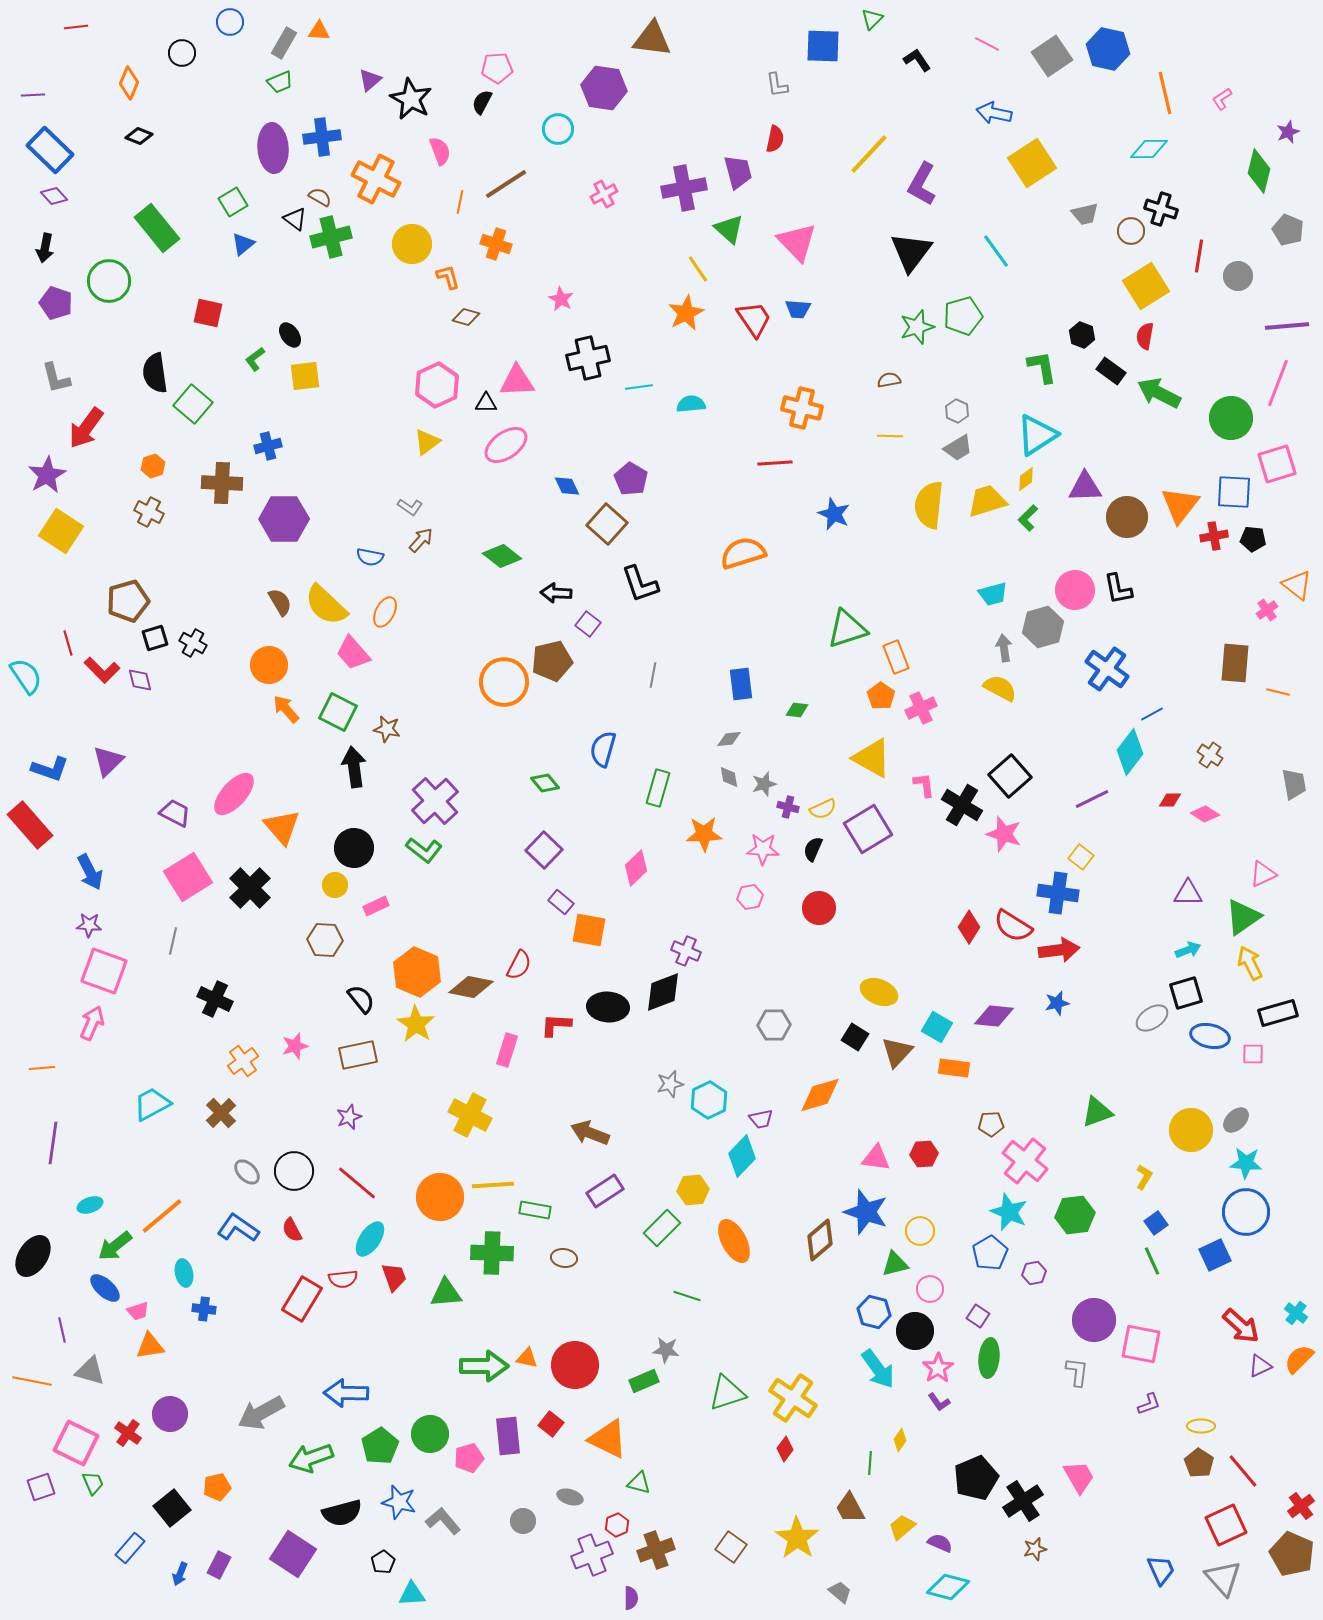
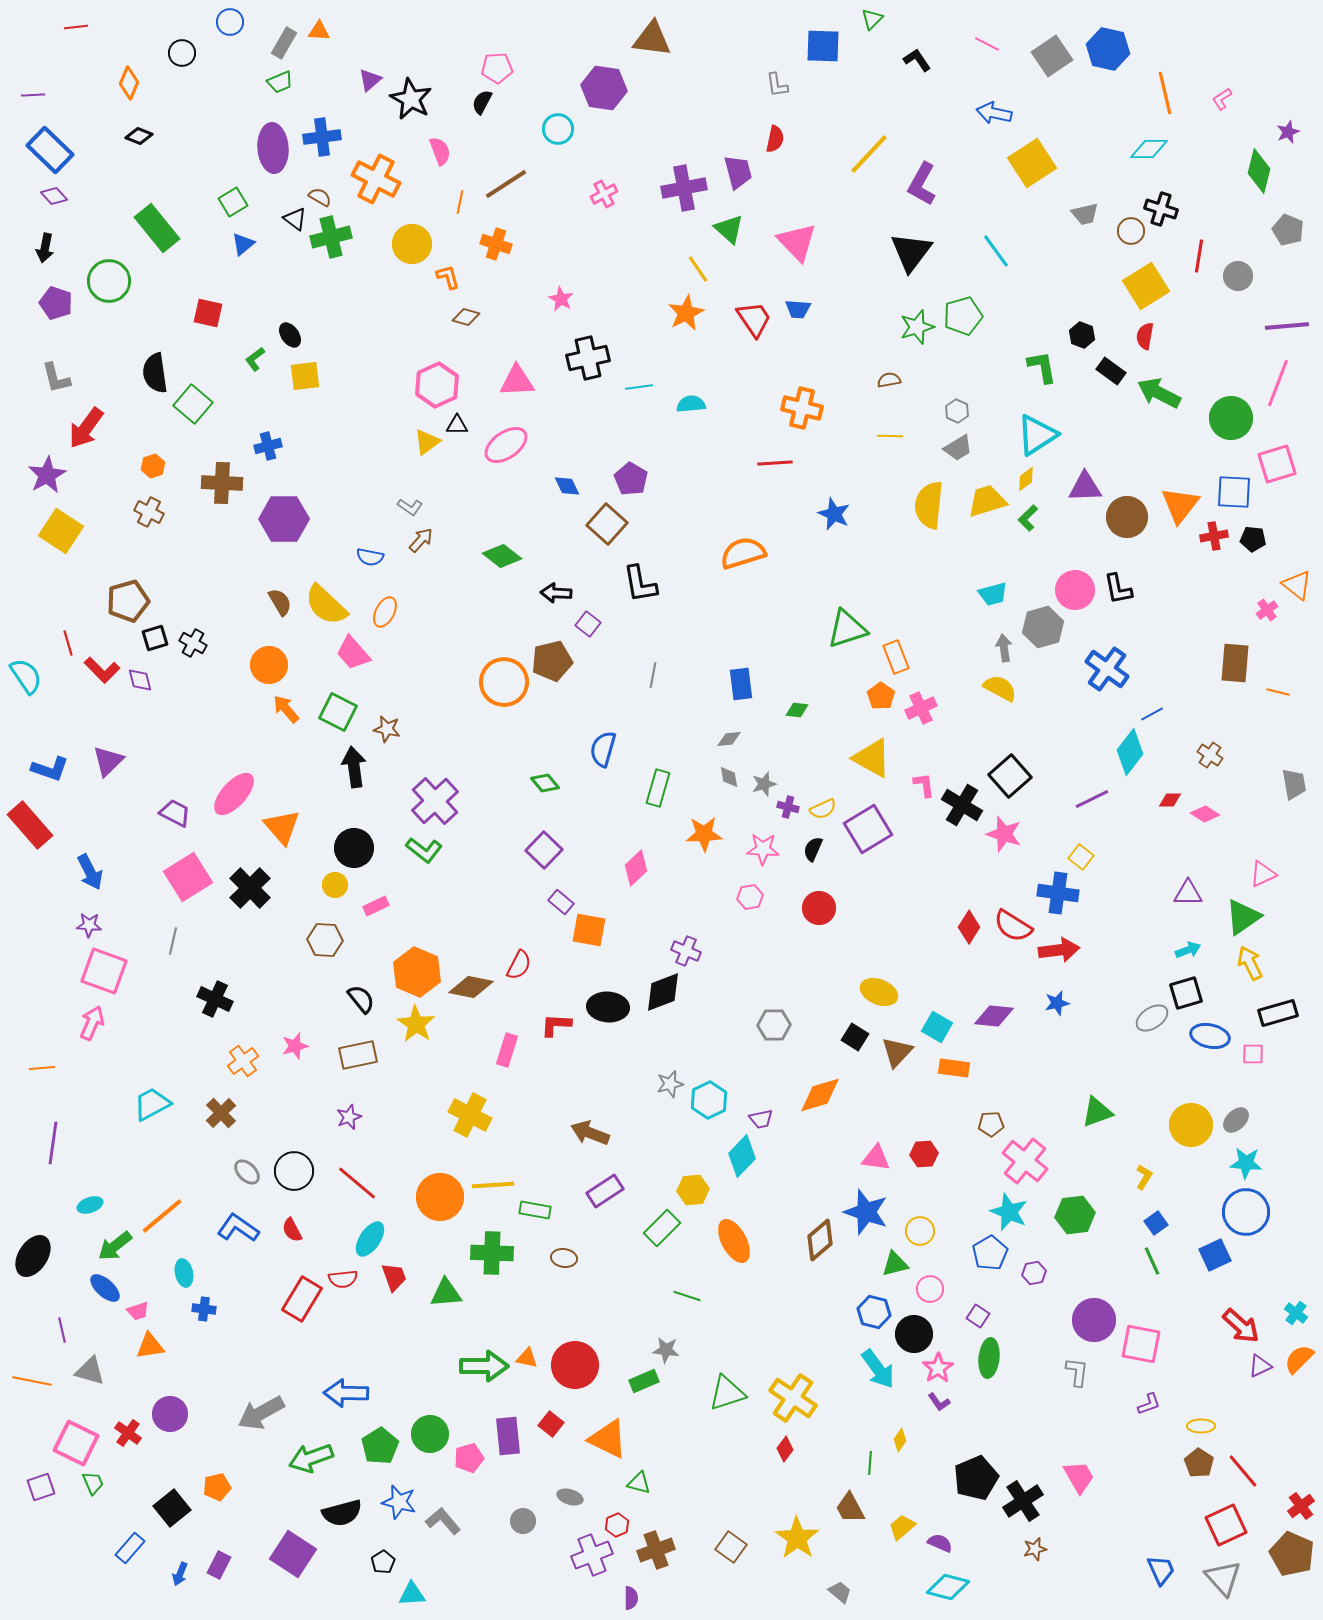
black triangle at (486, 403): moved 29 px left, 22 px down
black L-shape at (640, 584): rotated 9 degrees clockwise
yellow circle at (1191, 1130): moved 5 px up
black circle at (915, 1331): moved 1 px left, 3 px down
